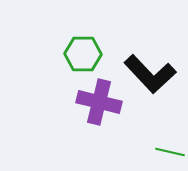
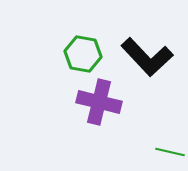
green hexagon: rotated 9 degrees clockwise
black L-shape: moved 3 px left, 17 px up
